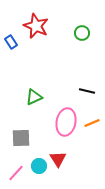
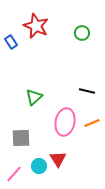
green triangle: rotated 18 degrees counterclockwise
pink ellipse: moved 1 px left
pink line: moved 2 px left, 1 px down
